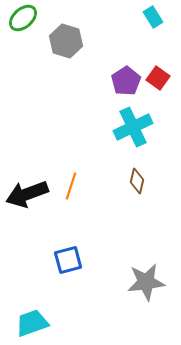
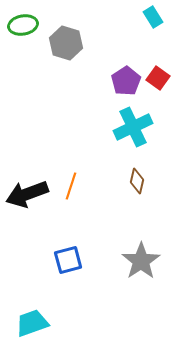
green ellipse: moved 7 px down; rotated 32 degrees clockwise
gray hexagon: moved 2 px down
gray star: moved 5 px left, 21 px up; rotated 27 degrees counterclockwise
